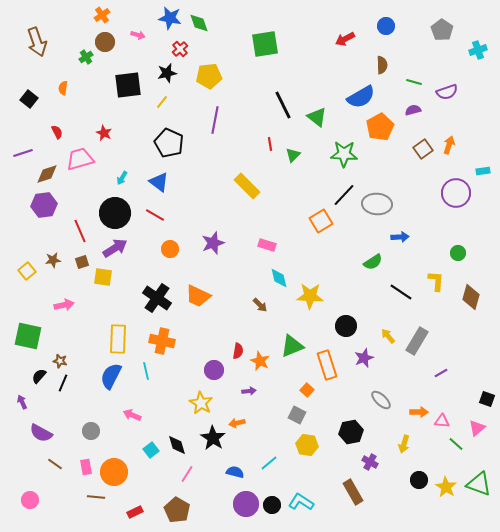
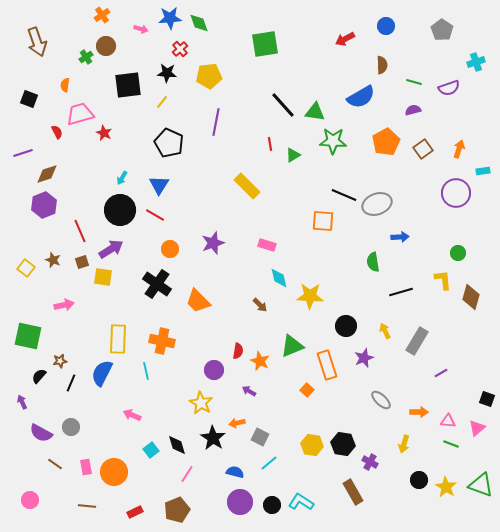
blue star at (170, 18): rotated 15 degrees counterclockwise
pink arrow at (138, 35): moved 3 px right, 6 px up
brown circle at (105, 42): moved 1 px right, 4 px down
cyan cross at (478, 50): moved 2 px left, 12 px down
black star at (167, 73): rotated 18 degrees clockwise
orange semicircle at (63, 88): moved 2 px right, 3 px up
purple semicircle at (447, 92): moved 2 px right, 4 px up
black square at (29, 99): rotated 18 degrees counterclockwise
black line at (283, 105): rotated 16 degrees counterclockwise
green triangle at (317, 117): moved 2 px left, 5 px up; rotated 30 degrees counterclockwise
purple line at (215, 120): moved 1 px right, 2 px down
orange pentagon at (380, 127): moved 6 px right, 15 px down
orange arrow at (449, 145): moved 10 px right, 4 px down
green star at (344, 154): moved 11 px left, 13 px up
green triangle at (293, 155): rotated 14 degrees clockwise
pink trapezoid at (80, 159): moved 45 px up
blue triangle at (159, 182): moved 3 px down; rotated 25 degrees clockwise
black line at (344, 195): rotated 70 degrees clockwise
gray ellipse at (377, 204): rotated 24 degrees counterclockwise
purple hexagon at (44, 205): rotated 15 degrees counterclockwise
black circle at (115, 213): moved 5 px right, 3 px up
orange square at (321, 221): moved 2 px right; rotated 35 degrees clockwise
purple arrow at (115, 248): moved 4 px left, 1 px down
brown star at (53, 260): rotated 28 degrees clockwise
green semicircle at (373, 262): rotated 114 degrees clockwise
yellow square at (27, 271): moved 1 px left, 3 px up; rotated 12 degrees counterclockwise
yellow L-shape at (436, 281): moved 7 px right, 1 px up; rotated 10 degrees counterclockwise
black line at (401, 292): rotated 50 degrees counterclockwise
orange trapezoid at (198, 296): moved 5 px down; rotated 20 degrees clockwise
black cross at (157, 298): moved 14 px up
yellow arrow at (388, 336): moved 3 px left, 5 px up; rotated 14 degrees clockwise
brown star at (60, 361): rotated 24 degrees counterclockwise
blue semicircle at (111, 376): moved 9 px left, 3 px up
black line at (63, 383): moved 8 px right
purple arrow at (249, 391): rotated 144 degrees counterclockwise
gray square at (297, 415): moved 37 px left, 22 px down
pink triangle at (442, 421): moved 6 px right
gray circle at (91, 431): moved 20 px left, 4 px up
black hexagon at (351, 432): moved 8 px left, 12 px down; rotated 20 degrees clockwise
green line at (456, 444): moved 5 px left; rotated 21 degrees counterclockwise
yellow hexagon at (307, 445): moved 5 px right
green triangle at (479, 484): moved 2 px right, 1 px down
brown line at (96, 497): moved 9 px left, 9 px down
purple circle at (246, 504): moved 6 px left, 2 px up
brown pentagon at (177, 510): rotated 20 degrees clockwise
